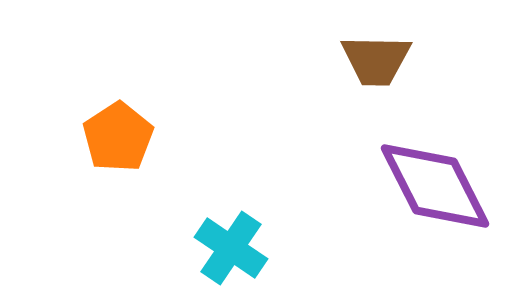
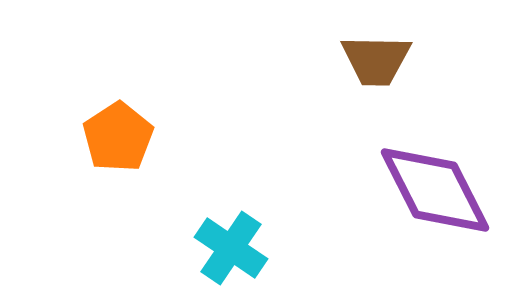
purple diamond: moved 4 px down
